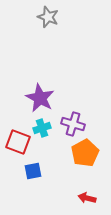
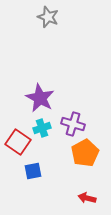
red square: rotated 15 degrees clockwise
